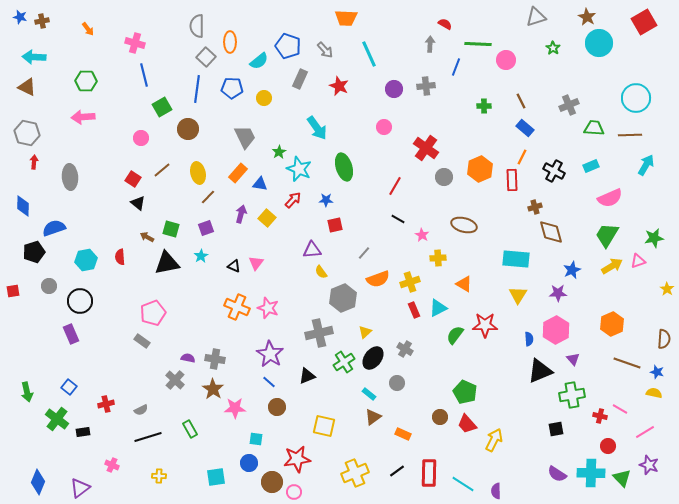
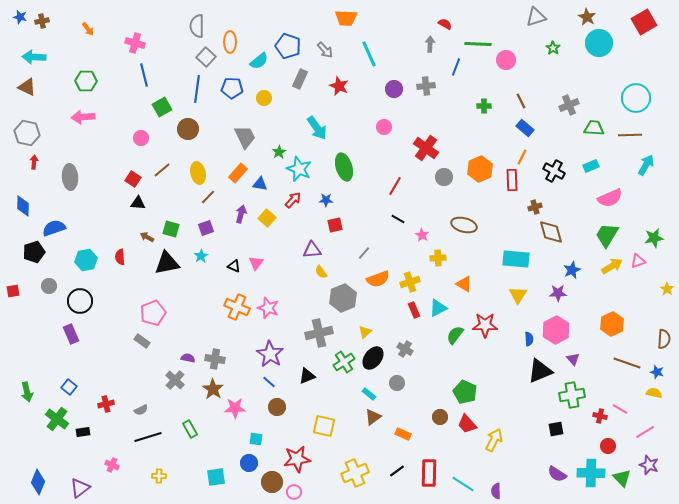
black triangle at (138, 203): rotated 35 degrees counterclockwise
